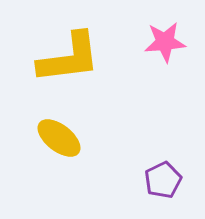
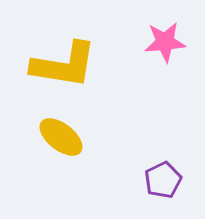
yellow L-shape: moved 5 px left, 7 px down; rotated 16 degrees clockwise
yellow ellipse: moved 2 px right, 1 px up
